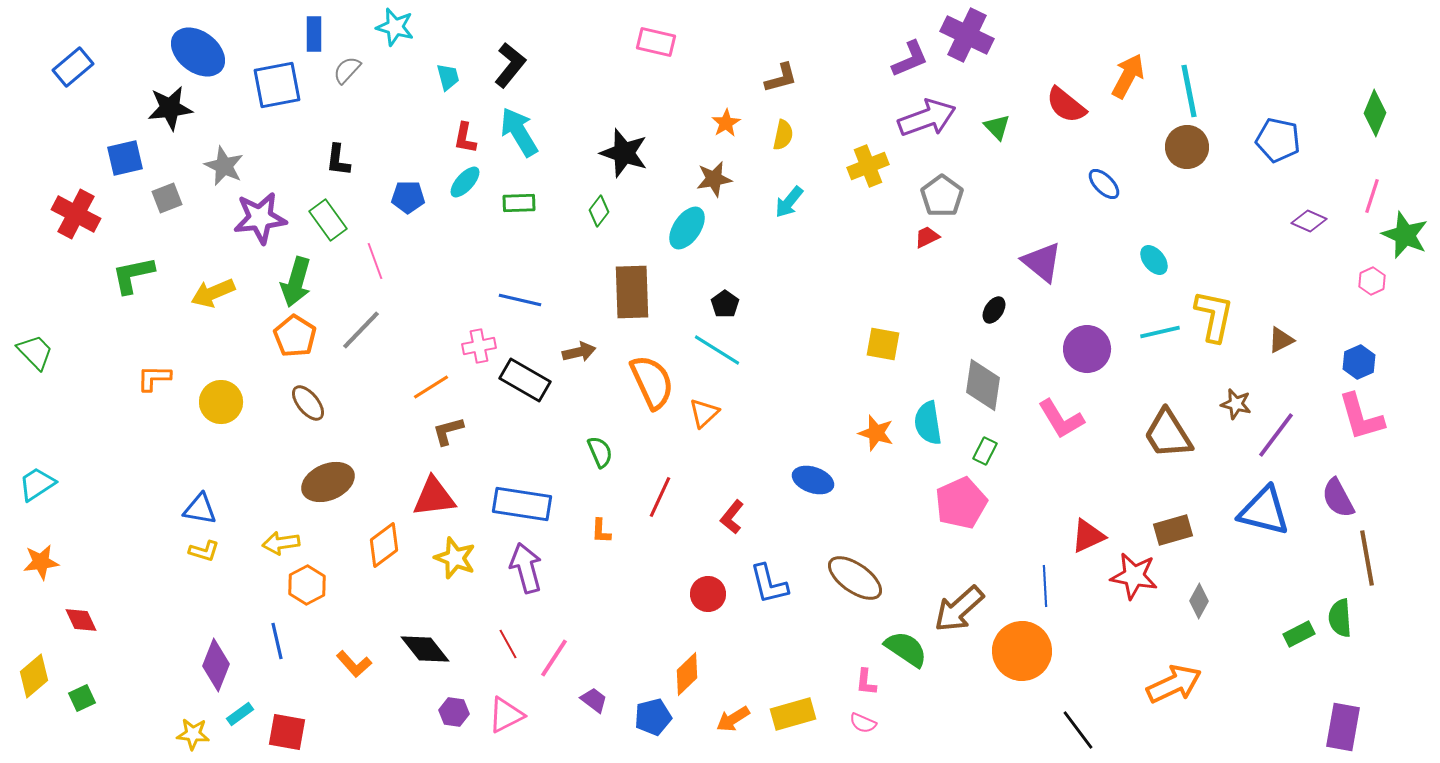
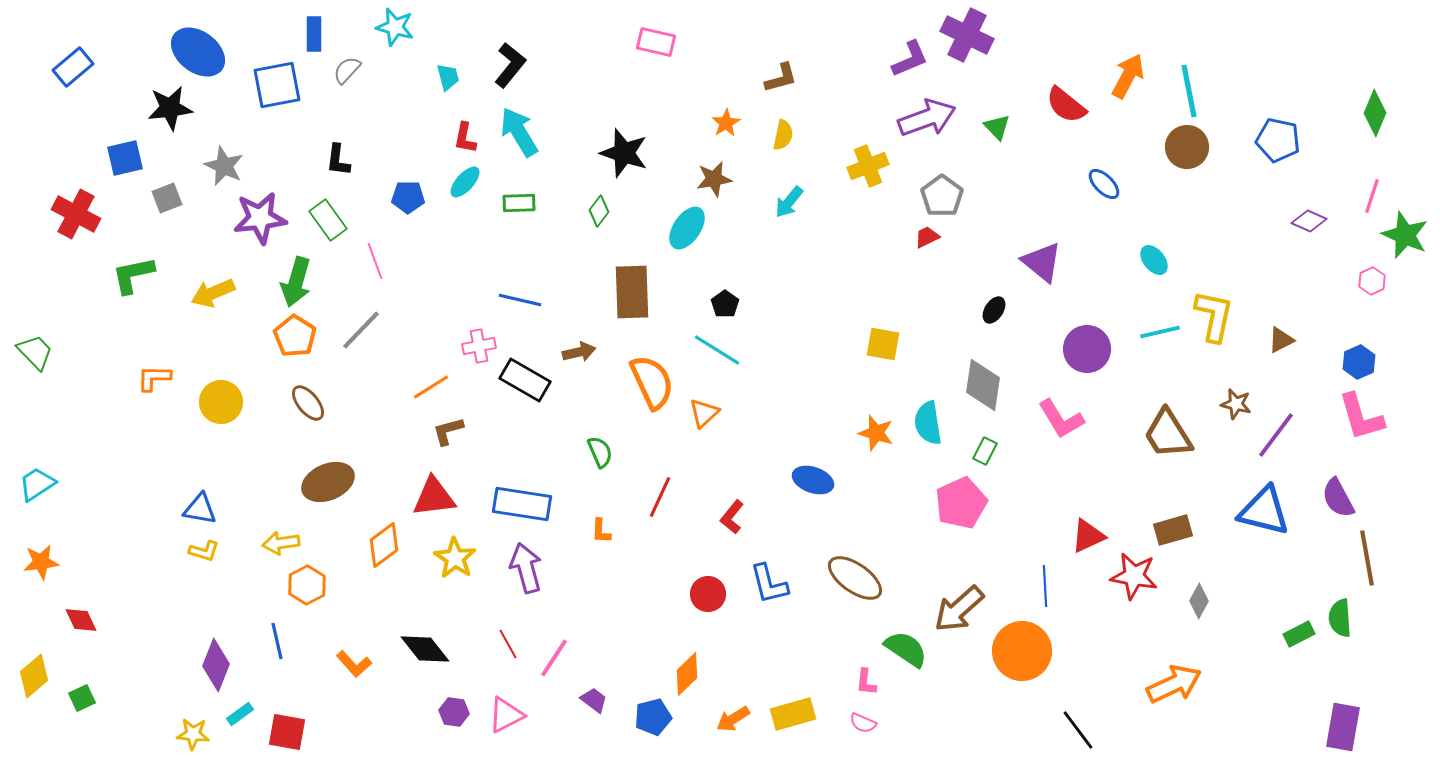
yellow star at (455, 558): rotated 12 degrees clockwise
